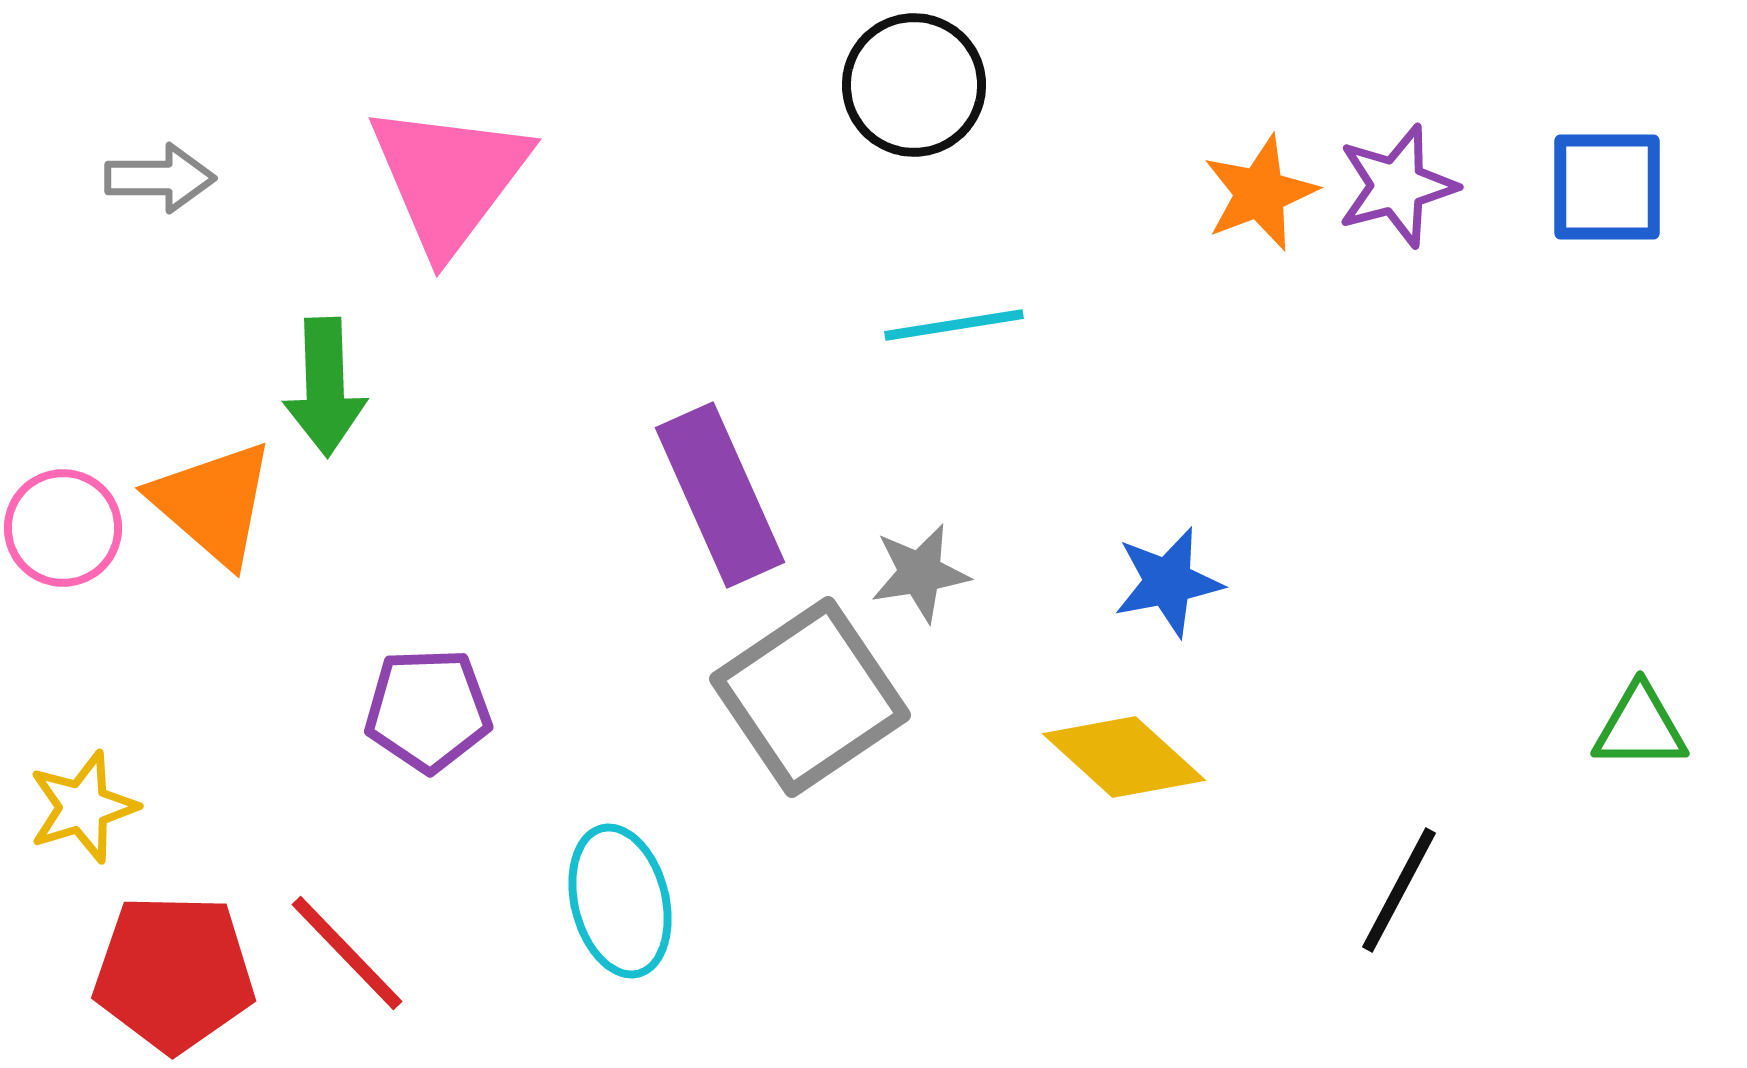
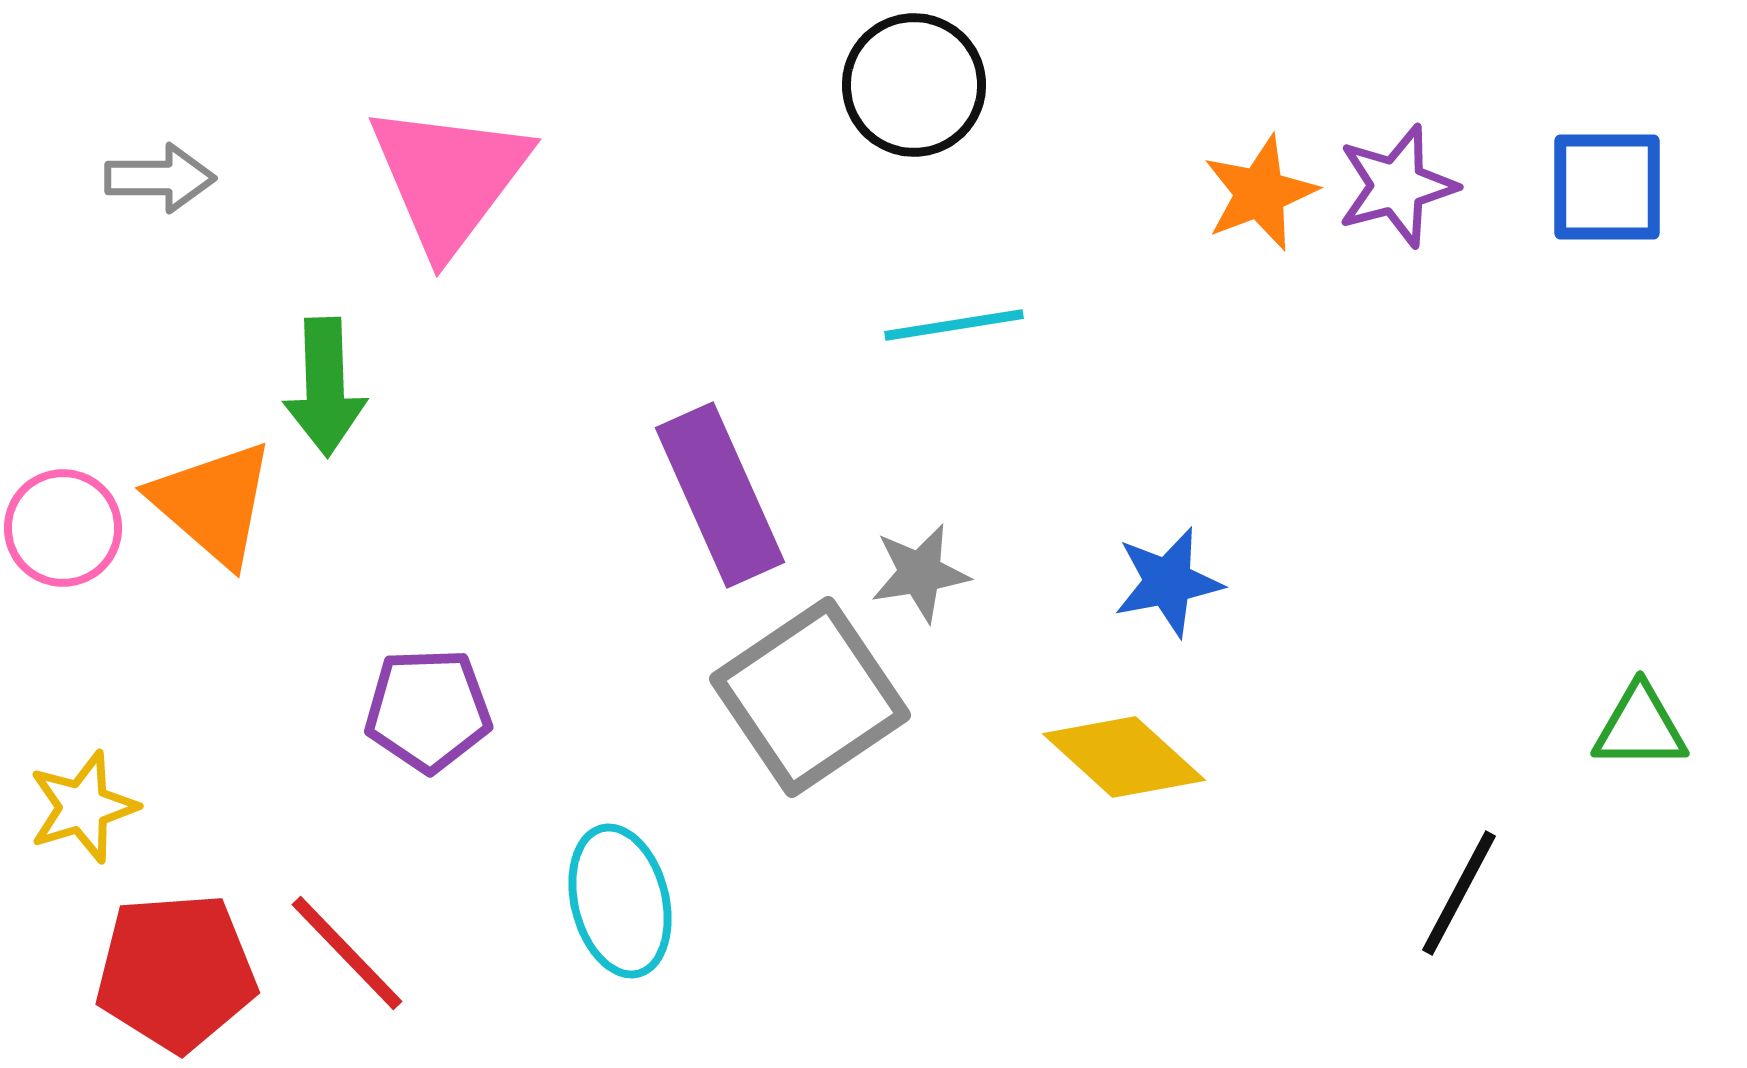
black line: moved 60 px right, 3 px down
red pentagon: moved 2 px right, 1 px up; rotated 5 degrees counterclockwise
